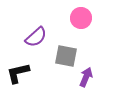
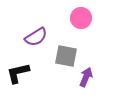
purple semicircle: rotated 10 degrees clockwise
